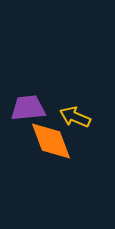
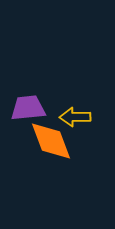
yellow arrow: rotated 24 degrees counterclockwise
